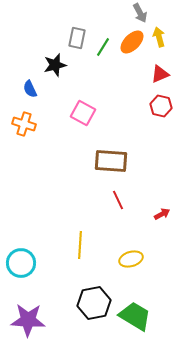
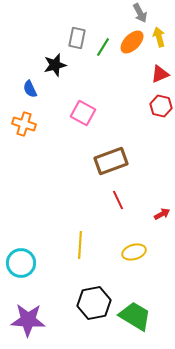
brown rectangle: rotated 24 degrees counterclockwise
yellow ellipse: moved 3 px right, 7 px up
